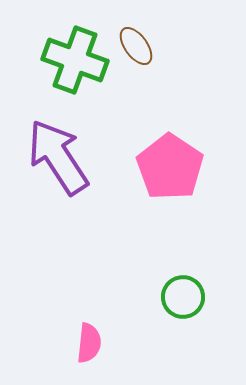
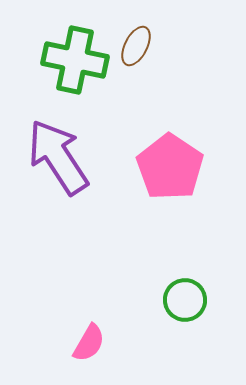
brown ellipse: rotated 63 degrees clockwise
green cross: rotated 8 degrees counterclockwise
green circle: moved 2 px right, 3 px down
pink semicircle: rotated 24 degrees clockwise
